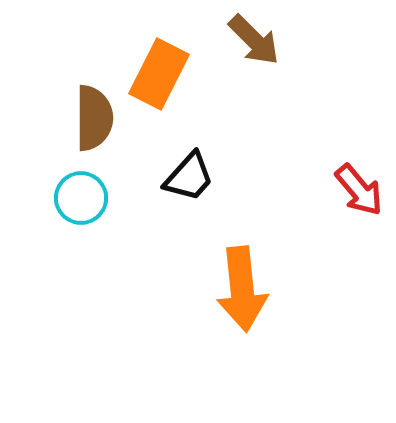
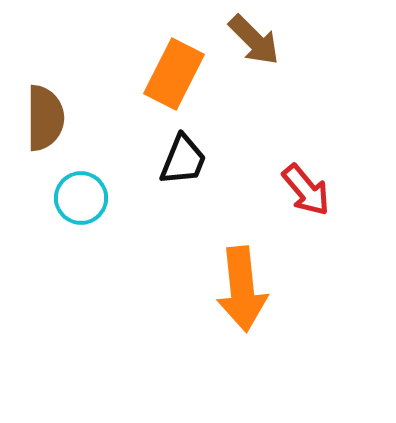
orange rectangle: moved 15 px right
brown semicircle: moved 49 px left
black trapezoid: moved 6 px left, 17 px up; rotated 20 degrees counterclockwise
red arrow: moved 53 px left
